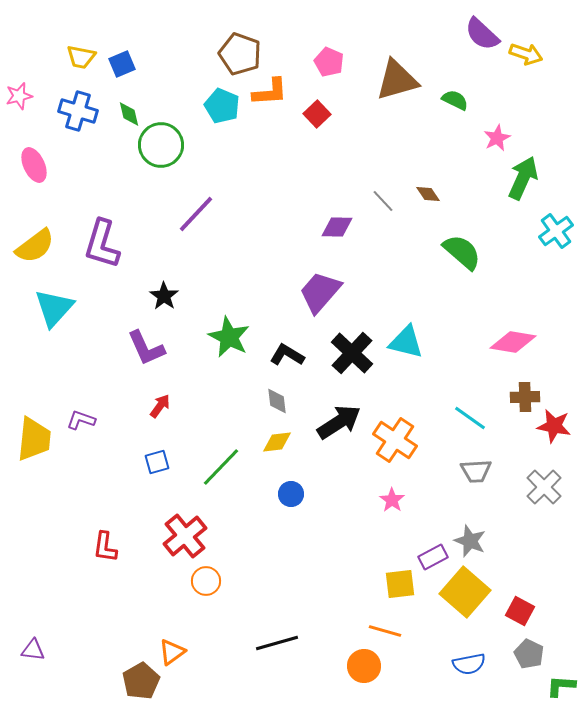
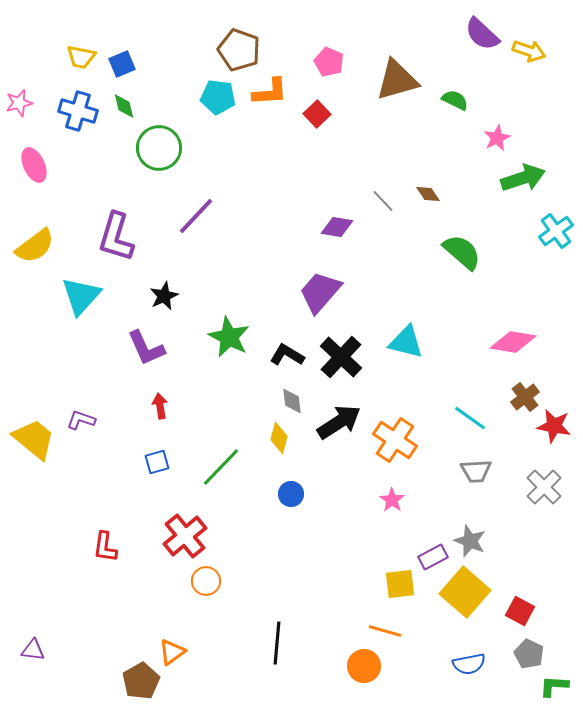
brown pentagon at (240, 54): moved 1 px left, 4 px up
yellow arrow at (526, 54): moved 3 px right, 3 px up
pink star at (19, 96): moved 7 px down
cyan pentagon at (222, 106): moved 4 px left, 9 px up; rotated 16 degrees counterclockwise
green diamond at (129, 114): moved 5 px left, 8 px up
green circle at (161, 145): moved 2 px left, 3 px down
green arrow at (523, 178): rotated 48 degrees clockwise
purple line at (196, 214): moved 2 px down
purple diamond at (337, 227): rotated 8 degrees clockwise
purple L-shape at (102, 244): moved 14 px right, 7 px up
black star at (164, 296): rotated 12 degrees clockwise
cyan triangle at (54, 308): moved 27 px right, 12 px up
black cross at (352, 353): moved 11 px left, 4 px down
brown cross at (525, 397): rotated 36 degrees counterclockwise
gray diamond at (277, 401): moved 15 px right
red arrow at (160, 406): rotated 45 degrees counterclockwise
yellow trapezoid at (34, 439): rotated 57 degrees counterclockwise
yellow diamond at (277, 442): moved 2 px right, 4 px up; rotated 68 degrees counterclockwise
black line at (277, 643): rotated 69 degrees counterclockwise
green L-shape at (561, 686): moved 7 px left
